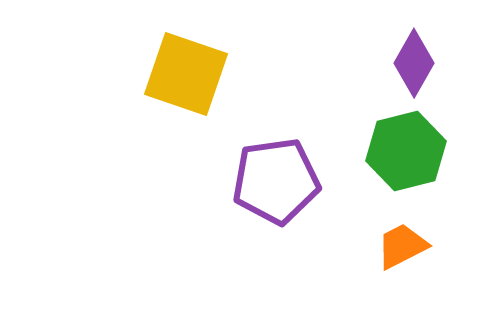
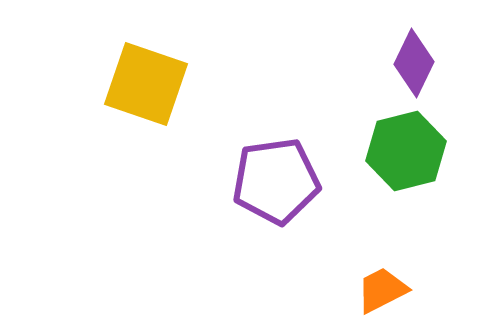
purple diamond: rotated 4 degrees counterclockwise
yellow square: moved 40 px left, 10 px down
orange trapezoid: moved 20 px left, 44 px down
